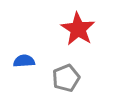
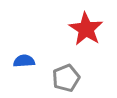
red star: moved 8 px right
